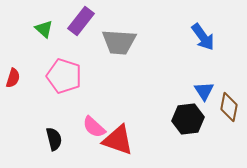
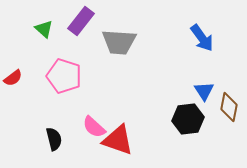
blue arrow: moved 1 px left, 1 px down
red semicircle: rotated 36 degrees clockwise
